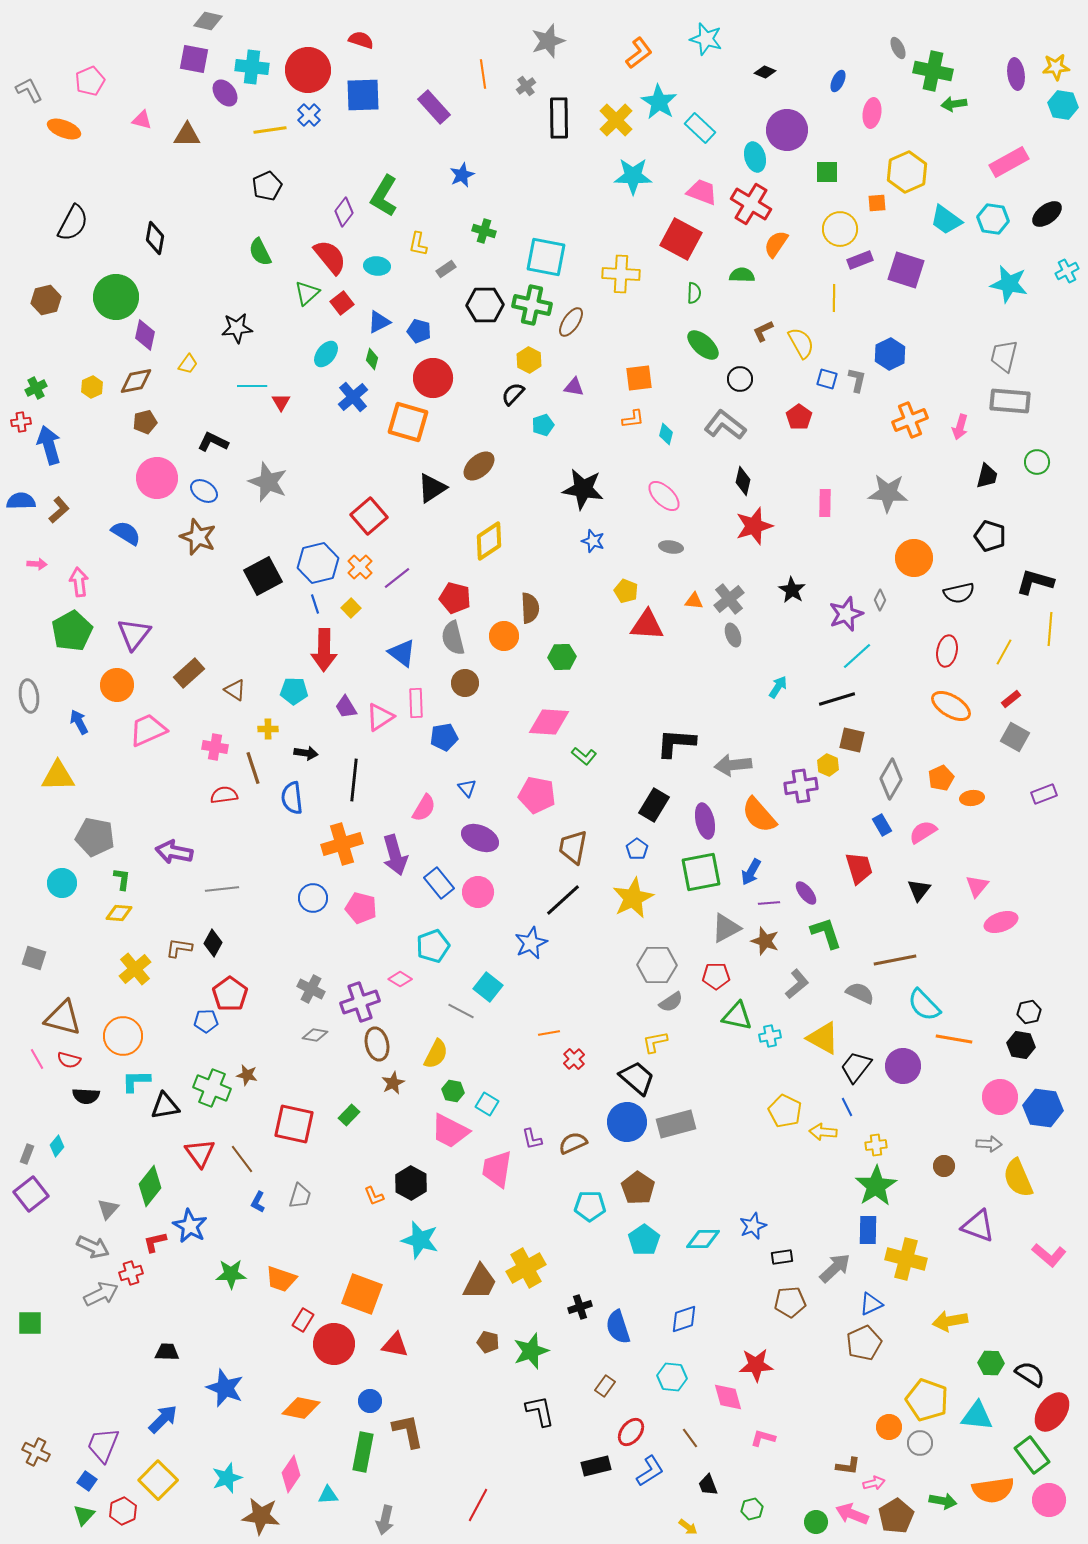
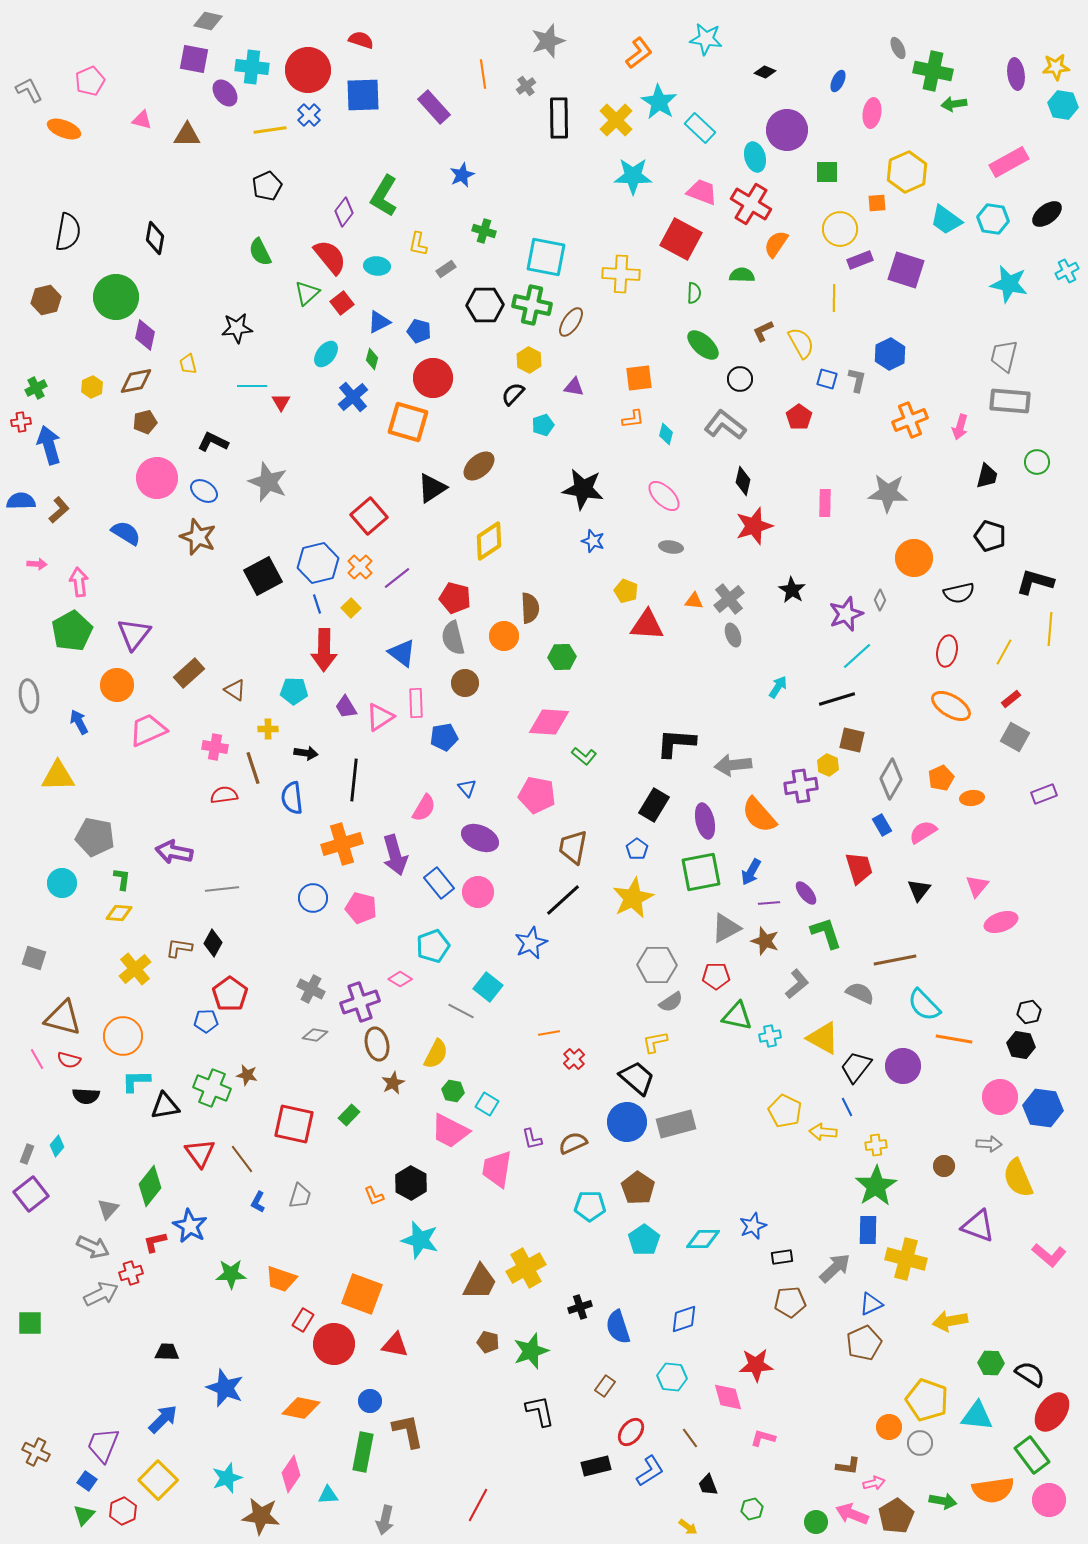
cyan star at (706, 39): rotated 8 degrees counterclockwise
black semicircle at (73, 223): moved 5 px left, 9 px down; rotated 18 degrees counterclockwise
yellow trapezoid at (188, 364): rotated 130 degrees clockwise
blue line at (315, 604): moved 2 px right
